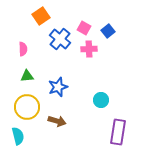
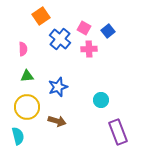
purple rectangle: rotated 30 degrees counterclockwise
